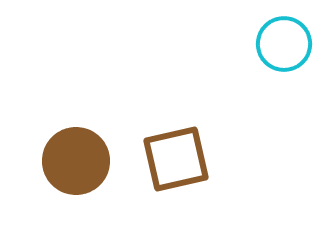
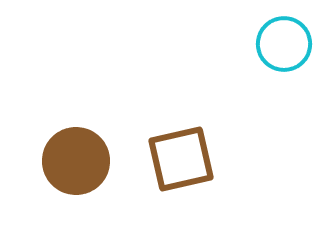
brown square: moved 5 px right
